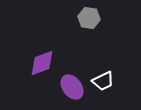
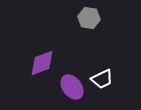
white trapezoid: moved 1 px left, 2 px up
